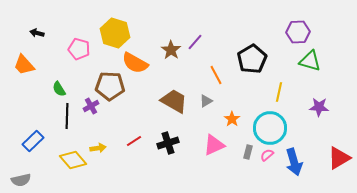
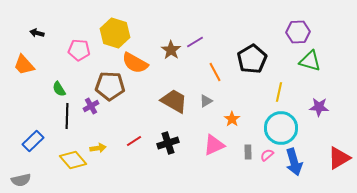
purple line: rotated 18 degrees clockwise
pink pentagon: moved 1 px down; rotated 10 degrees counterclockwise
orange line: moved 1 px left, 3 px up
cyan circle: moved 11 px right
gray rectangle: rotated 16 degrees counterclockwise
